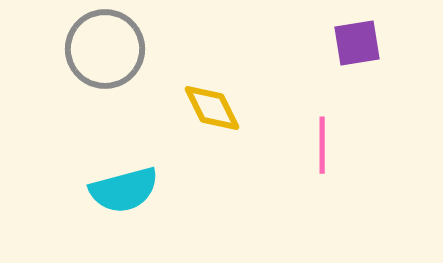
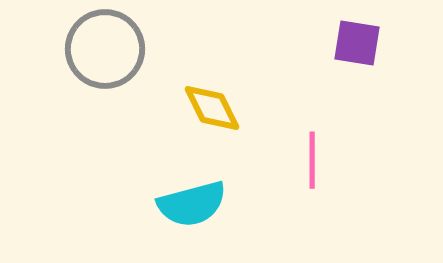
purple square: rotated 18 degrees clockwise
pink line: moved 10 px left, 15 px down
cyan semicircle: moved 68 px right, 14 px down
